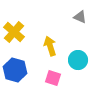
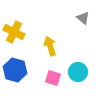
gray triangle: moved 3 px right, 1 px down; rotated 16 degrees clockwise
yellow cross: rotated 15 degrees counterclockwise
cyan circle: moved 12 px down
